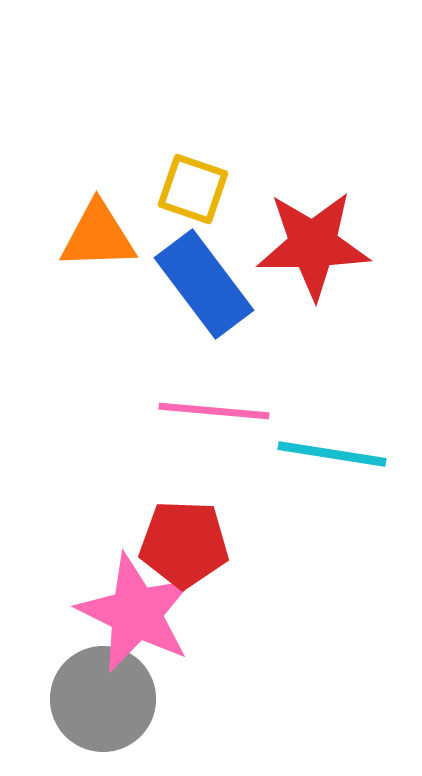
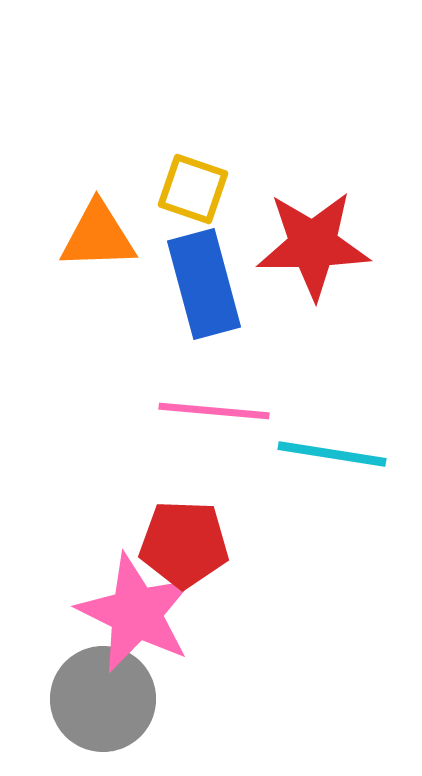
blue rectangle: rotated 22 degrees clockwise
